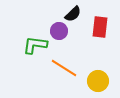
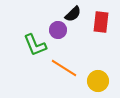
red rectangle: moved 1 px right, 5 px up
purple circle: moved 1 px left, 1 px up
green L-shape: rotated 120 degrees counterclockwise
